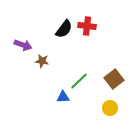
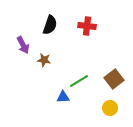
black semicircle: moved 14 px left, 4 px up; rotated 18 degrees counterclockwise
purple arrow: rotated 42 degrees clockwise
brown star: moved 2 px right, 1 px up
green line: rotated 12 degrees clockwise
